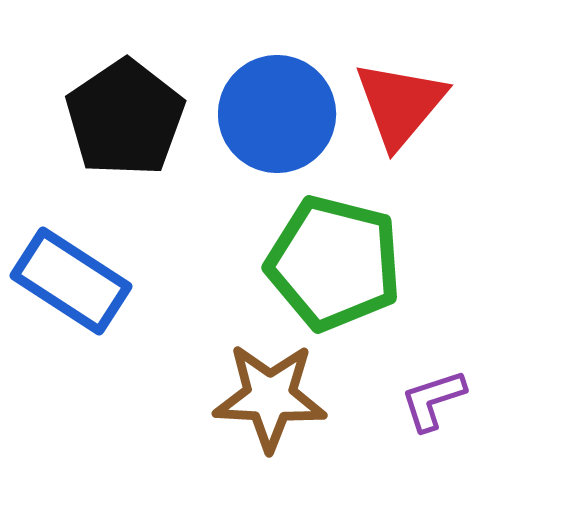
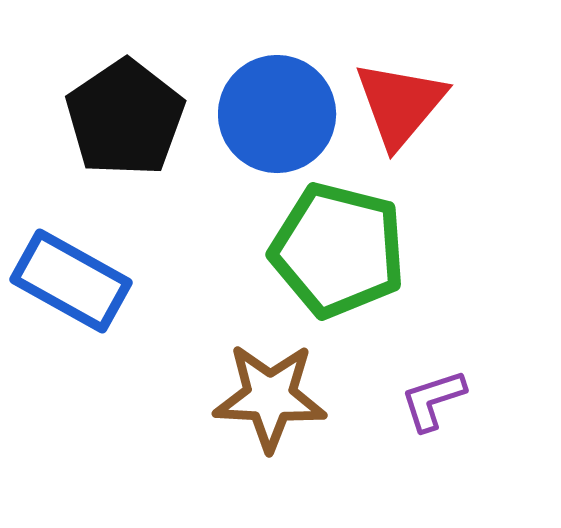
green pentagon: moved 4 px right, 13 px up
blue rectangle: rotated 4 degrees counterclockwise
